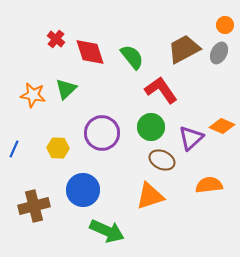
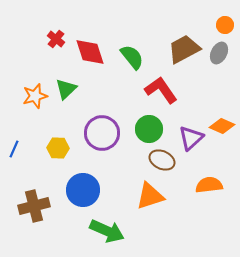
orange star: moved 2 px right, 1 px down; rotated 25 degrees counterclockwise
green circle: moved 2 px left, 2 px down
